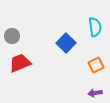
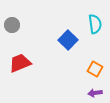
cyan semicircle: moved 3 px up
gray circle: moved 11 px up
blue square: moved 2 px right, 3 px up
orange square: moved 1 px left, 4 px down; rotated 35 degrees counterclockwise
